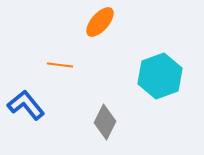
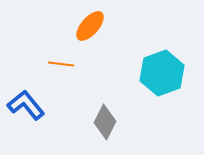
orange ellipse: moved 10 px left, 4 px down
orange line: moved 1 px right, 1 px up
cyan hexagon: moved 2 px right, 3 px up
